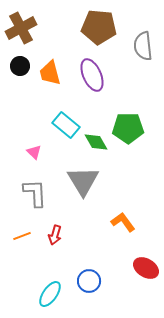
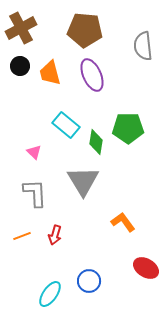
brown pentagon: moved 14 px left, 3 px down
green diamond: rotated 40 degrees clockwise
